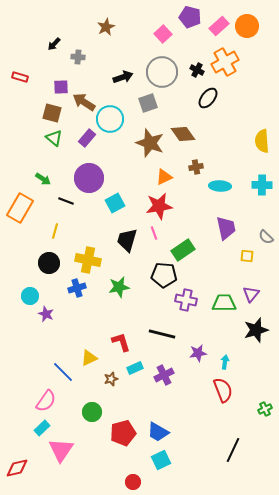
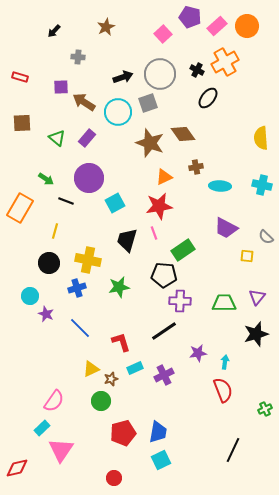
pink rectangle at (219, 26): moved 2 px left
black arrow at (54, 44): moved 13 px up
gray circle at (162, 72): moved 2 px left, 2 px down
brown square at (52, 113): moved 30 px left, 10 px down; rotated 18 degrees counterclockwise
cyan circle at (110, 119): moved 8 px right, 7 px up
green triangle at (54, 138): moved 3 px right
yellow semicircle at (262, 141): moved 1 px left, 3 px up
green arrow at (43, 179): moved 3 px right
cyan cross at (262, 185): rotated 12 degrees clockwise
purple trapezoid at (226, 228): rotated 130 degrees clockwise
purple triangle at (251, 294): moved 6 px right, 3 px down
purple cross at (186, 300): moved 6 px left, 1 px down; rotated 10 degrees counterclockwise
black star at (256, 330): moved 4 px down
black line at (162, 334): moved 2 px right, 3 px up; rotated 48 degrees counterclockwise
yellow triangle at (89, 358): moved 2 px right, 11 px down
blue line at (63, 372): moved 17 px right, 44 px up
pink semicircle at (46, 401): moved 8 px right
green circle at (92, 412): moved 9 px right, 11 px up
blue trapezoid at (158, 432): rotated 110 degrees counterclockwise
red circle at (133, 482): moved 19 px left, 4 px up
